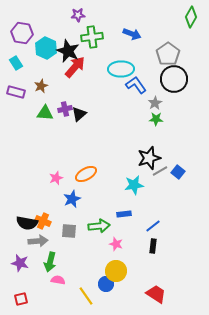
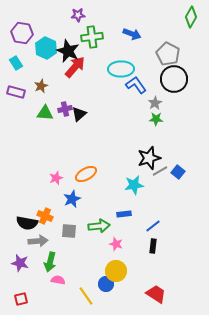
gray pentagon at (168, 54): rotated 10 degrees counterclockwise
orange cross at (43, 221): moved 2 px right, 5 px up
